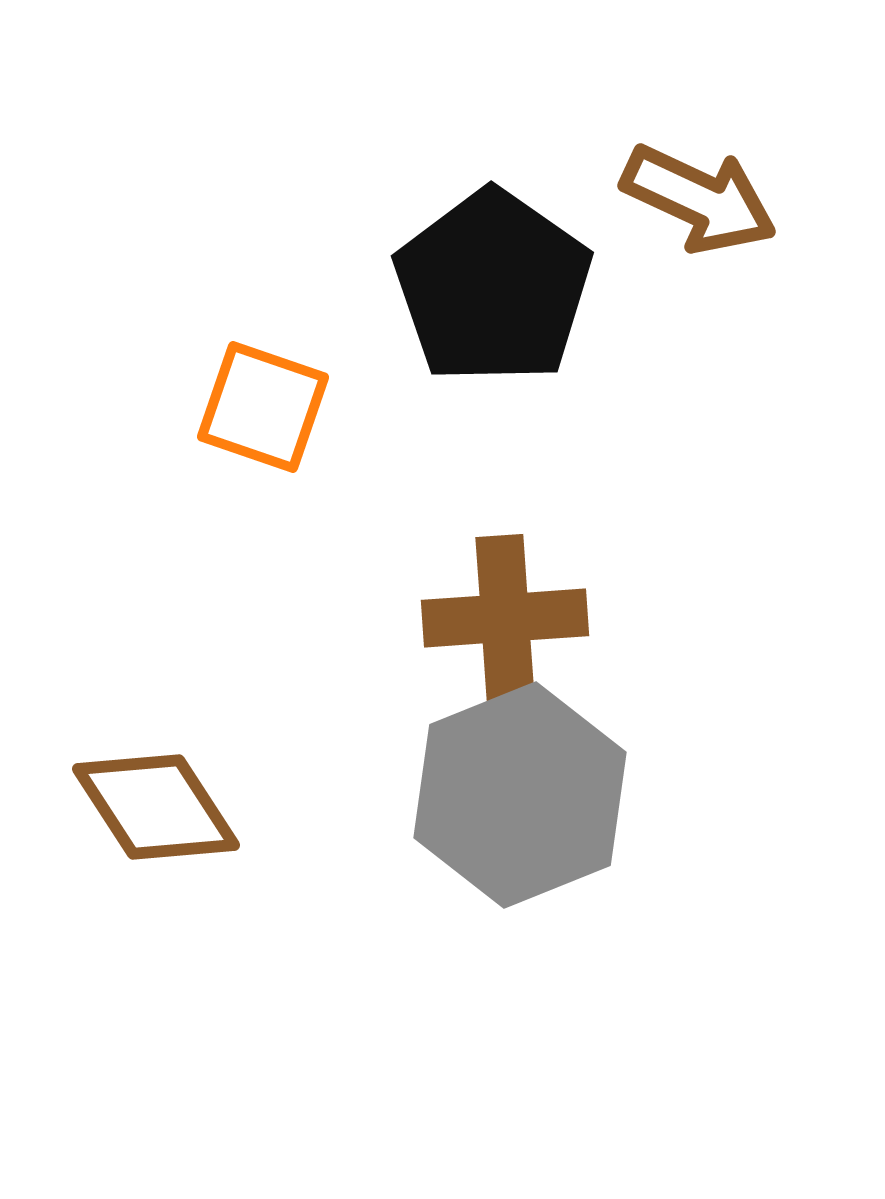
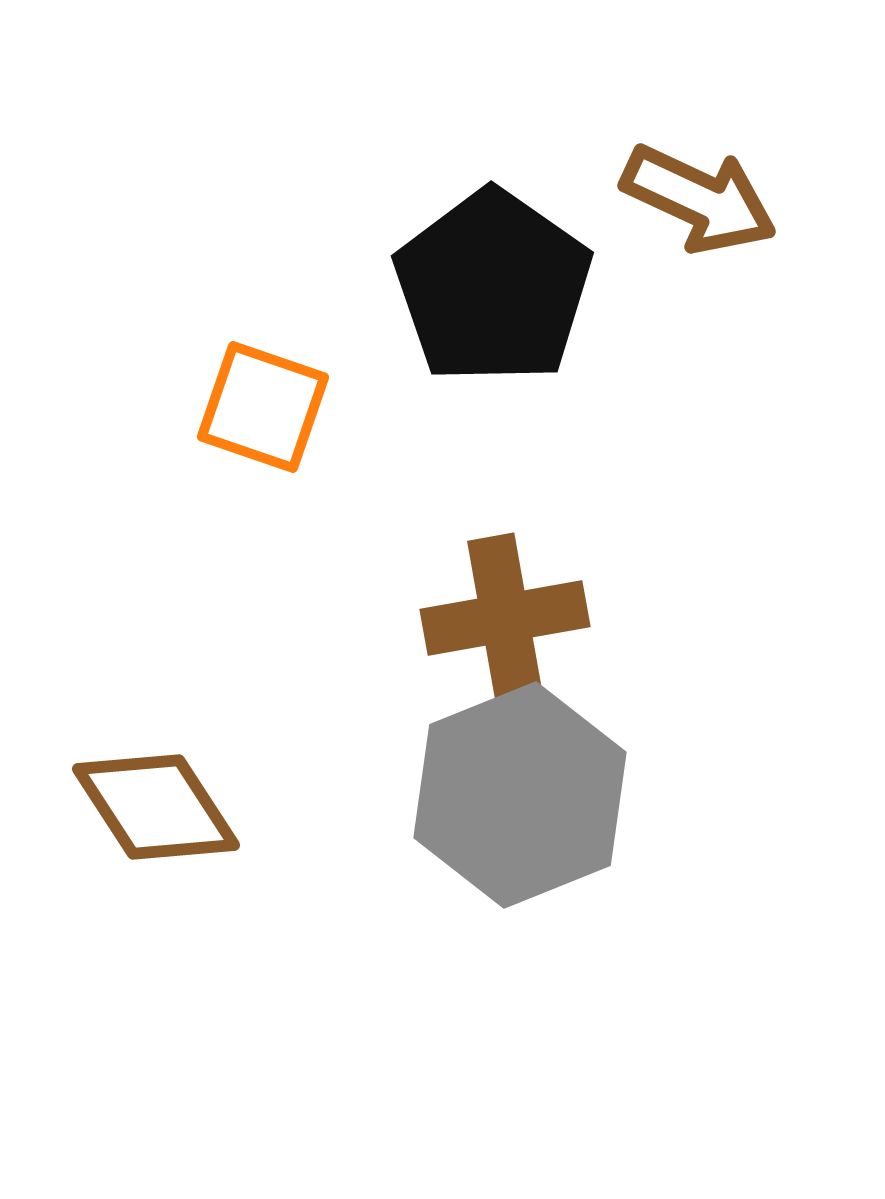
brown cross: rotated 6 degrees counterclockwise
